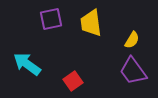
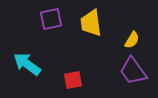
red square: moved 1 px up; rotated 24 degrees clockwise
